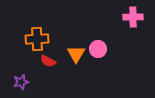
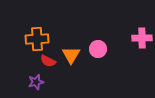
pink cross: moved 9 px right, 21 px down
orange triangle: moved 5 px left, 1 px down
purple star: moved 15 px right
